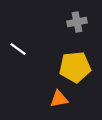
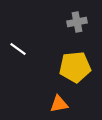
orange triangle: moved 5 px down
